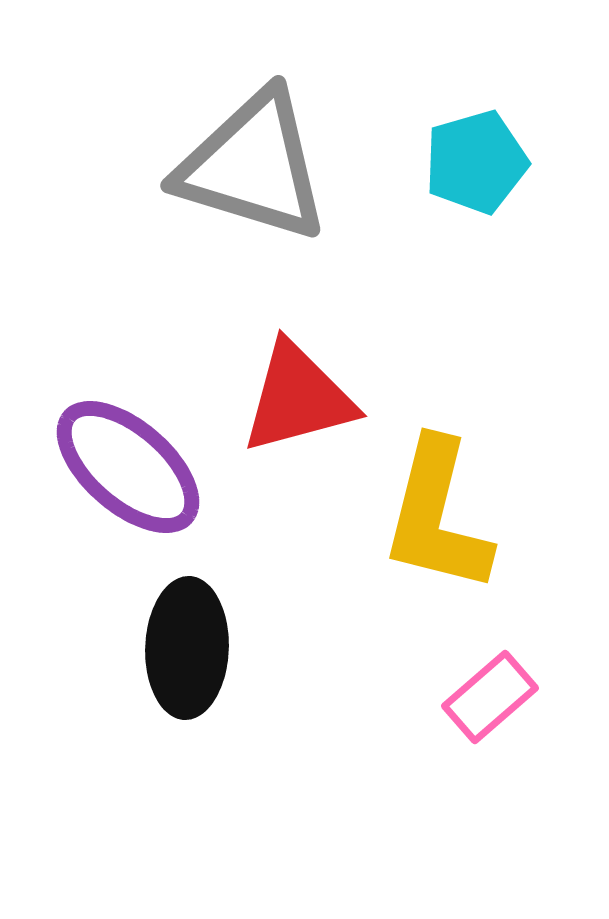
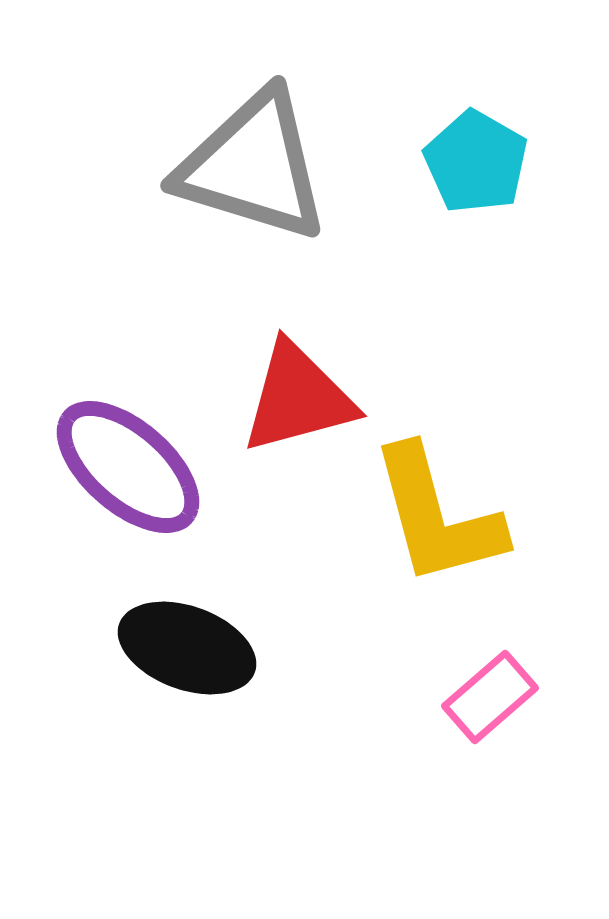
cyan pentagon: rotated 26 degrees counterclockwise
yellow L-shape: rotated 29 degrees counterclockwise
black ellipse: rotated 72 degrees counterclockwise
